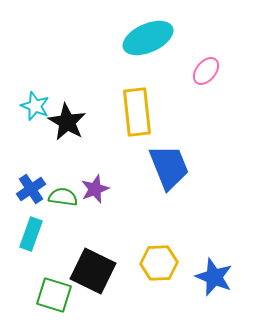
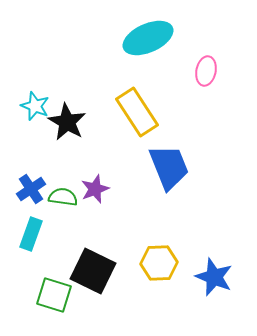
pink ellipse: rotated 28 degrees counterclockwise
yellow rectangle: rotated 27 degrees counterclockwise
